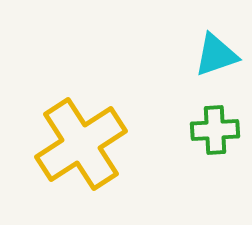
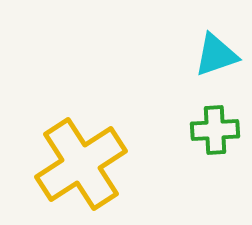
yellow cross: moved 20 px down
